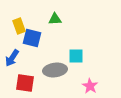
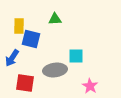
yellow rectangle: rotated 21 degrees clockwise
blue square: moved 1 px left, 1 px down
